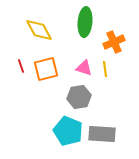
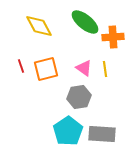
green ellipse: rotated 56 degrees counterclockwise
yellow diamond: moved 4 px up
orange cross: moved 1 px left, 5 px up; rotated 20 degrees clockwise
pink triangle: rotated 18 degrees clockwise
cyan pentagon: rotated 16 degrees clockwise
